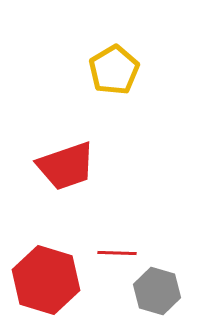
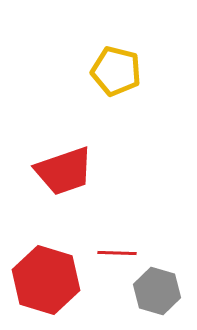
yellow pentagon: moved 2 px right, 1 px down; rotated 27 degrees counterclockwise
red trapezoid: moved 2 px left, 5 px down
